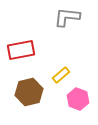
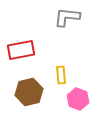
yellow rectangle: rotated 54 degrees counterclockwise
